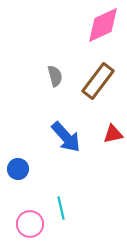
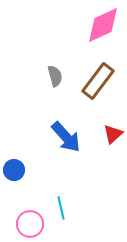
red triangle: rotated 30 degrees counterclockwise
blue circle: moved 4 px left, 1 px down
